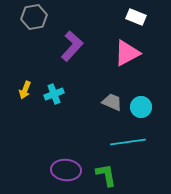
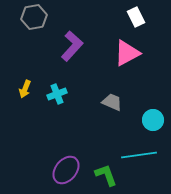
white rectangle: rotated 42 degrees clockwise
yellow arrow: moved 1 px up
cyan cross: moved 3 px right
cyan circle: moved 12 px right, 13 px down
cyan line: moved 11 px right, 13 px down
purple ellipse: rotated 56 degrees counterclockwise
green L-shape: rotated 10 degrees counterclockwise
